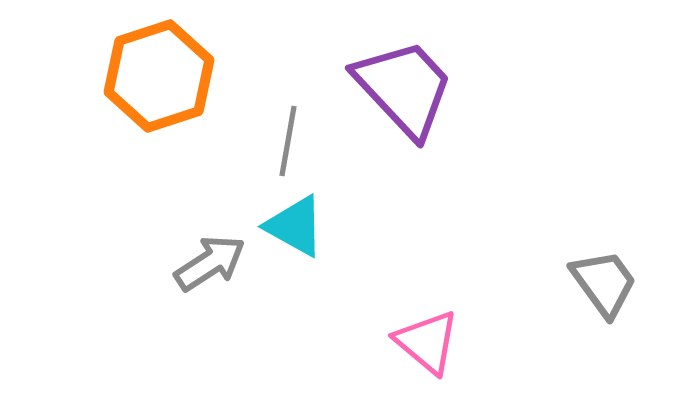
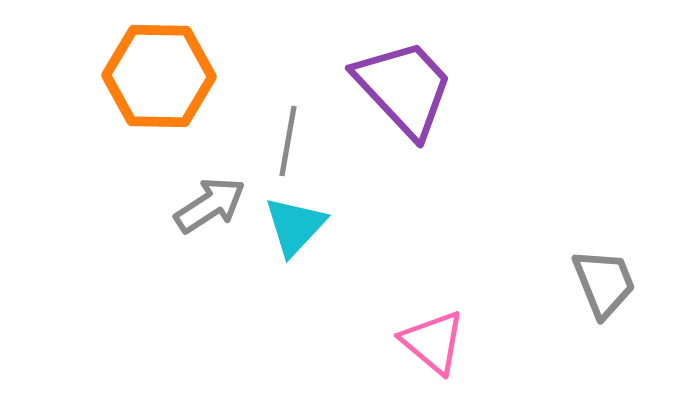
orange hexagon: rotated 19 degrees clockwise
cyan triangle: rotated 44 degrees clockwise
gray arrow: moved 58 px up
gray trapezoid: rotated 14 degrees clockwise
pink triangle: moved 6 px right
